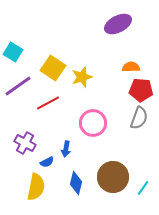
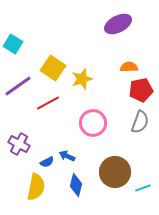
cyan square: moved 8 px up
orange semicircle: moved 2 px left
yellow star: moved 2 px down
red pentagon: rotated 15 degrees counterclockwise
gray semicircle: moved 1 px right, 4 px down
purple cross: moved 6 px left, 1 px down
blue arrow: moved 1 px right, 7 px down; rotated 105 degrees clockwise
brown circle: moved 2 px right, 5 px up
blue diamond: moved 2 px down
cyan line: rotated 35 degrees clockwise
